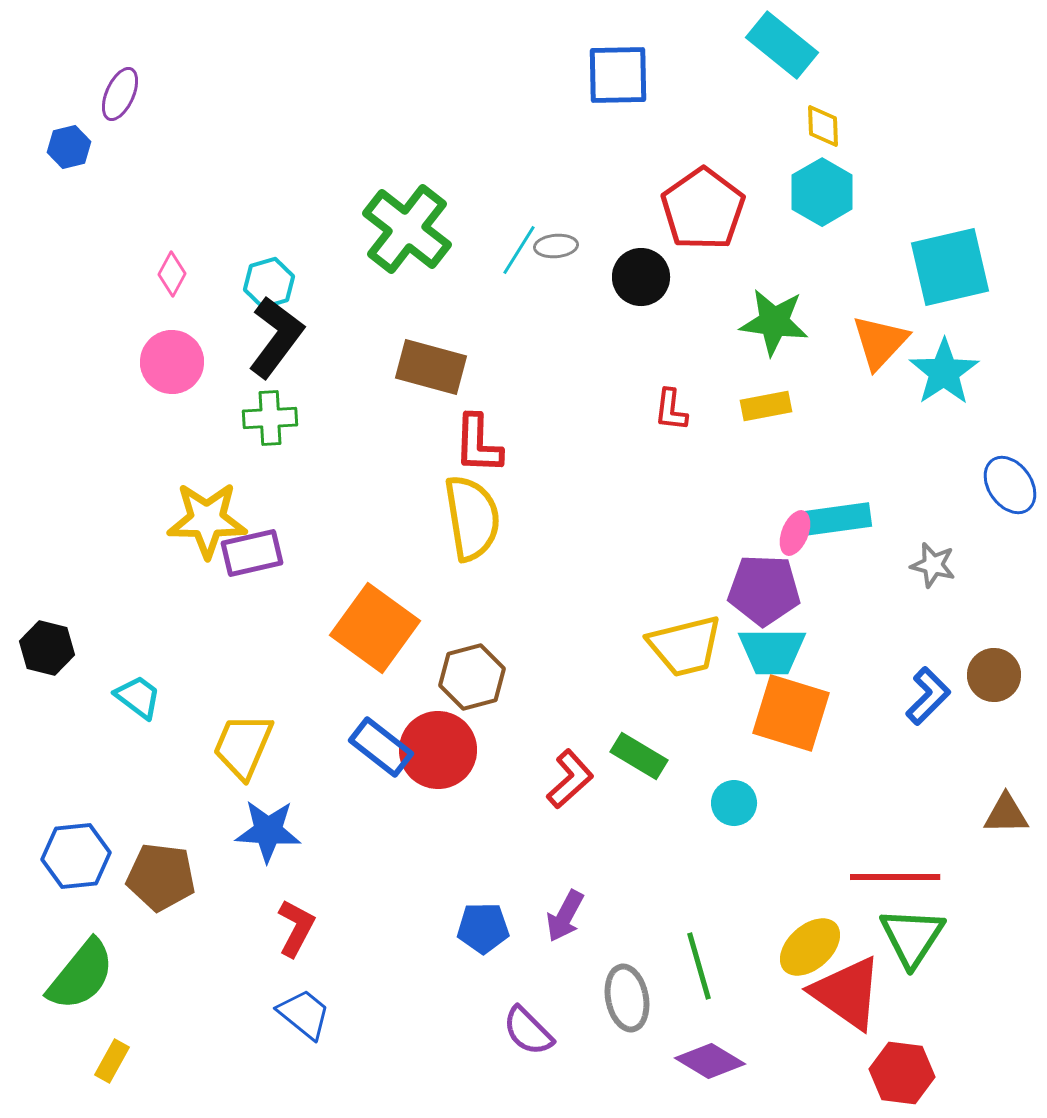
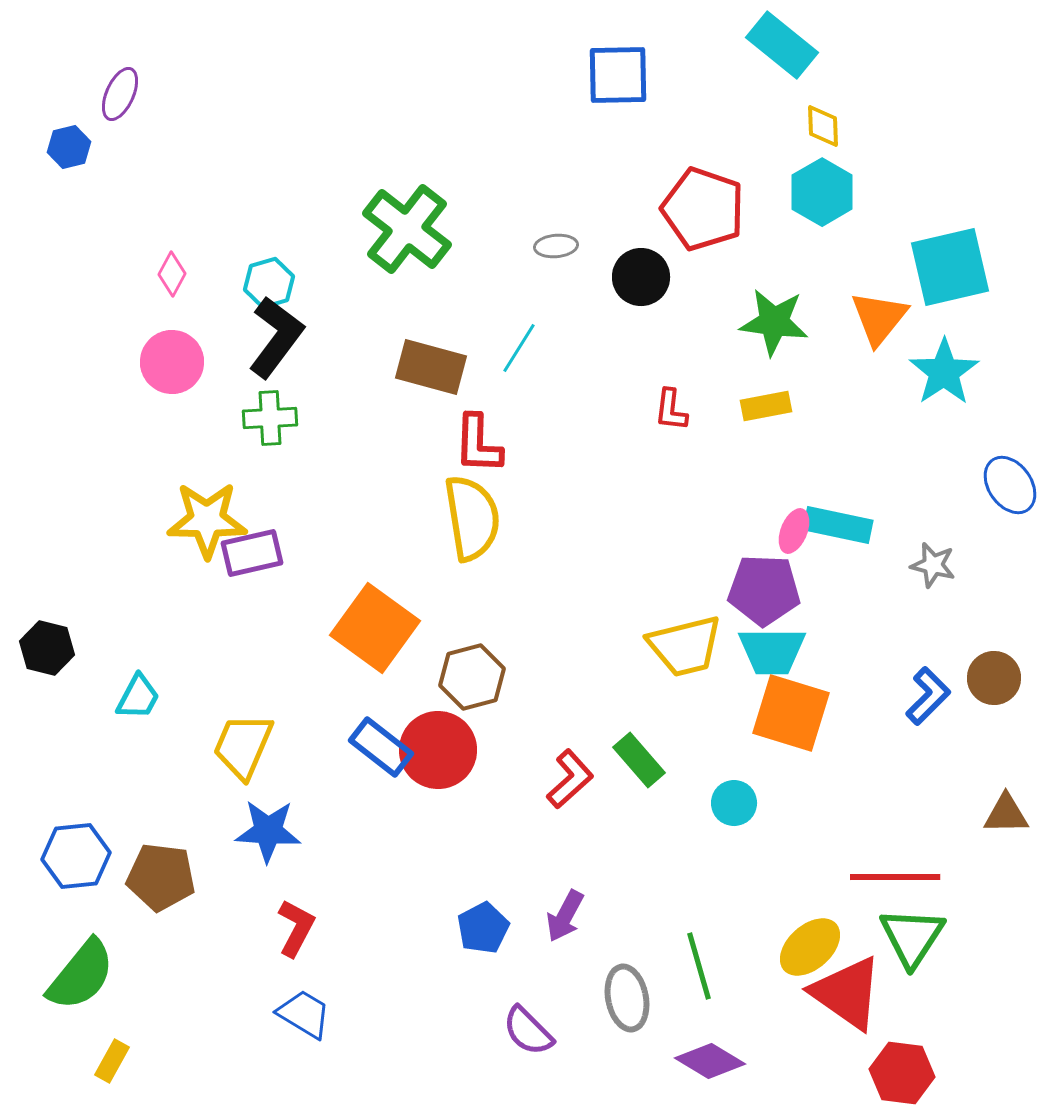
red pentagon at (703, 209): rotated 18 degrees counterclockwise
cyan line at (519, 250): moved 98 px down
orange triangle at (880, 342): moved 1 px left, 24 px up; rotated 4 degrees counterclockwise
cyan rectangle at (837, 519): moved 1 px right, 6 px down; rotated 20 degrees clockwise
pink ellipse at (795, 533): moved 1 px left, 2 px up
brown circle at (994, 675): moved 3 px down
cyan trapezoid at (138, 697): rotated 81 degrees clockwise
green rectangle at (639, 756): moved 4 px down; rotated 18 degrees clockwise
blue pentagon at (483, 928): rotated 27 degrees counterclockwise
blue trapezoid at (304, 1014): rotated 8 degrees counterclockwise
